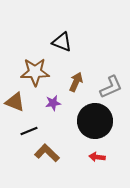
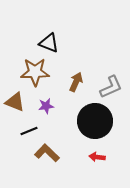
black triangle: moved 13 px left, 1 px down
purple star: moved 7 px left, 3 px down
